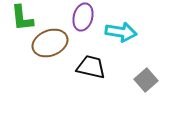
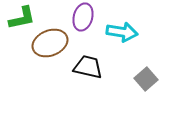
green L-shape: rotated 96 degrees counterclockwise
cyan arrow: moved 1 px right
black trapezoid: moved 3 px left
gray square: moved 1 px up
